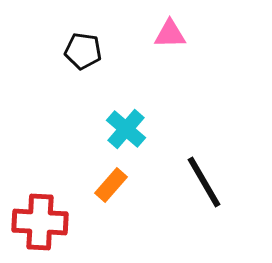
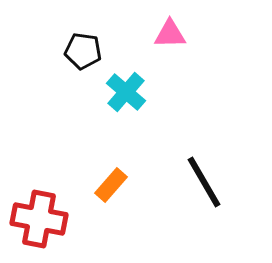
cyan cross: moved 37 px up
red cross: moved 1 px left, 3 px up; rotated 8 degrees clockwise
